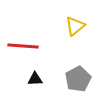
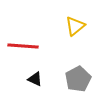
black triangle: rotated 28 degrees clockwise
